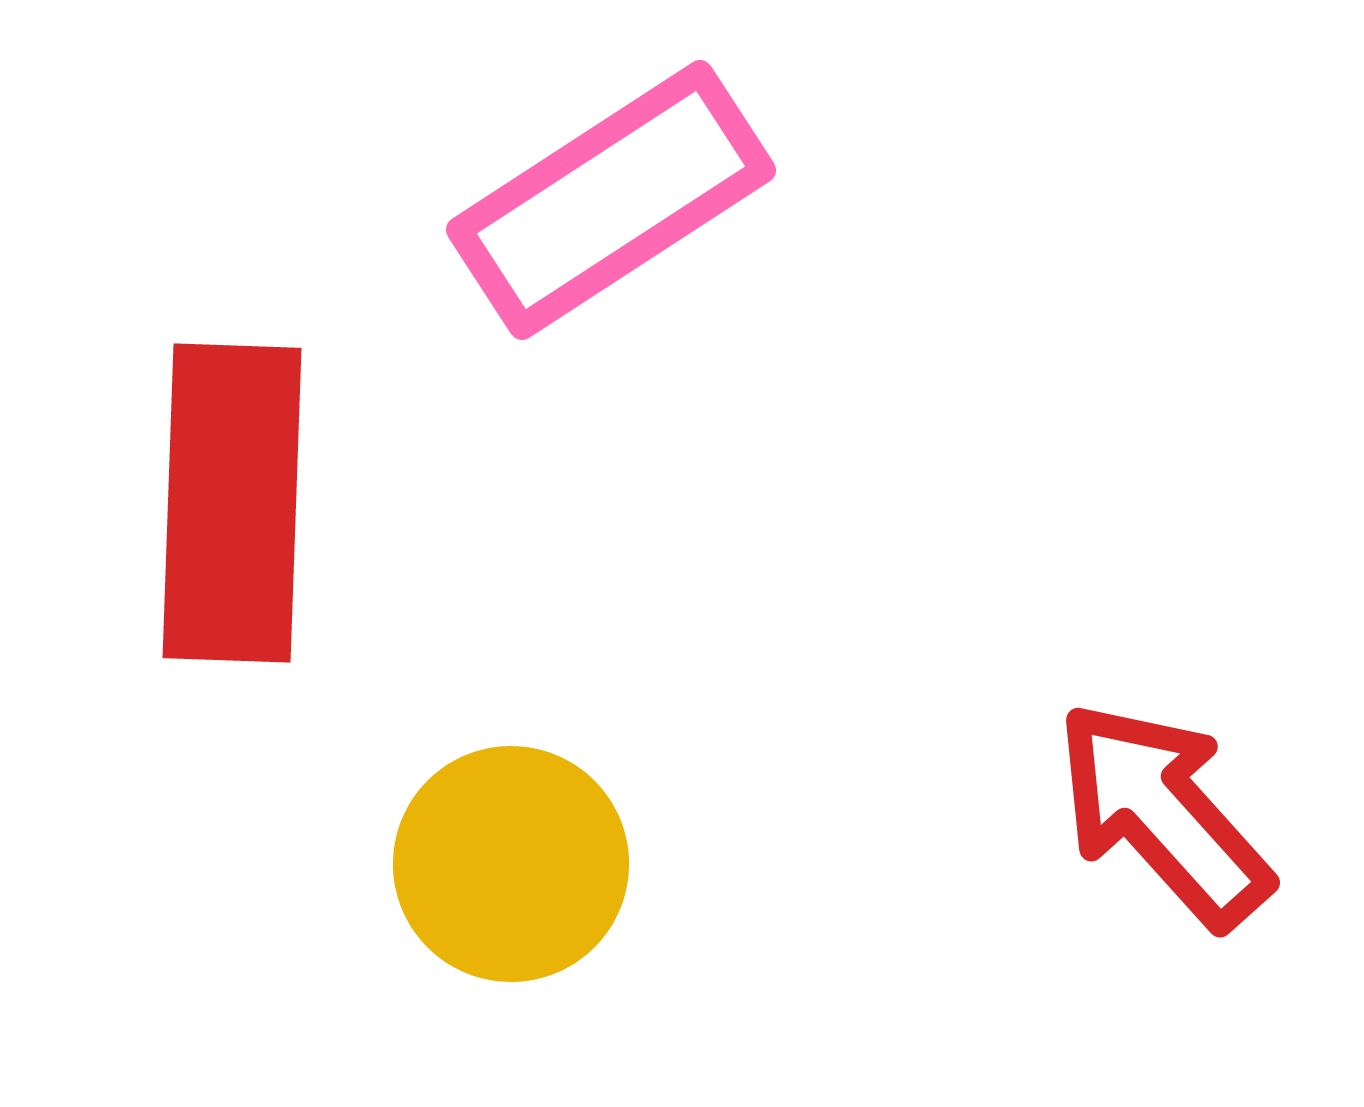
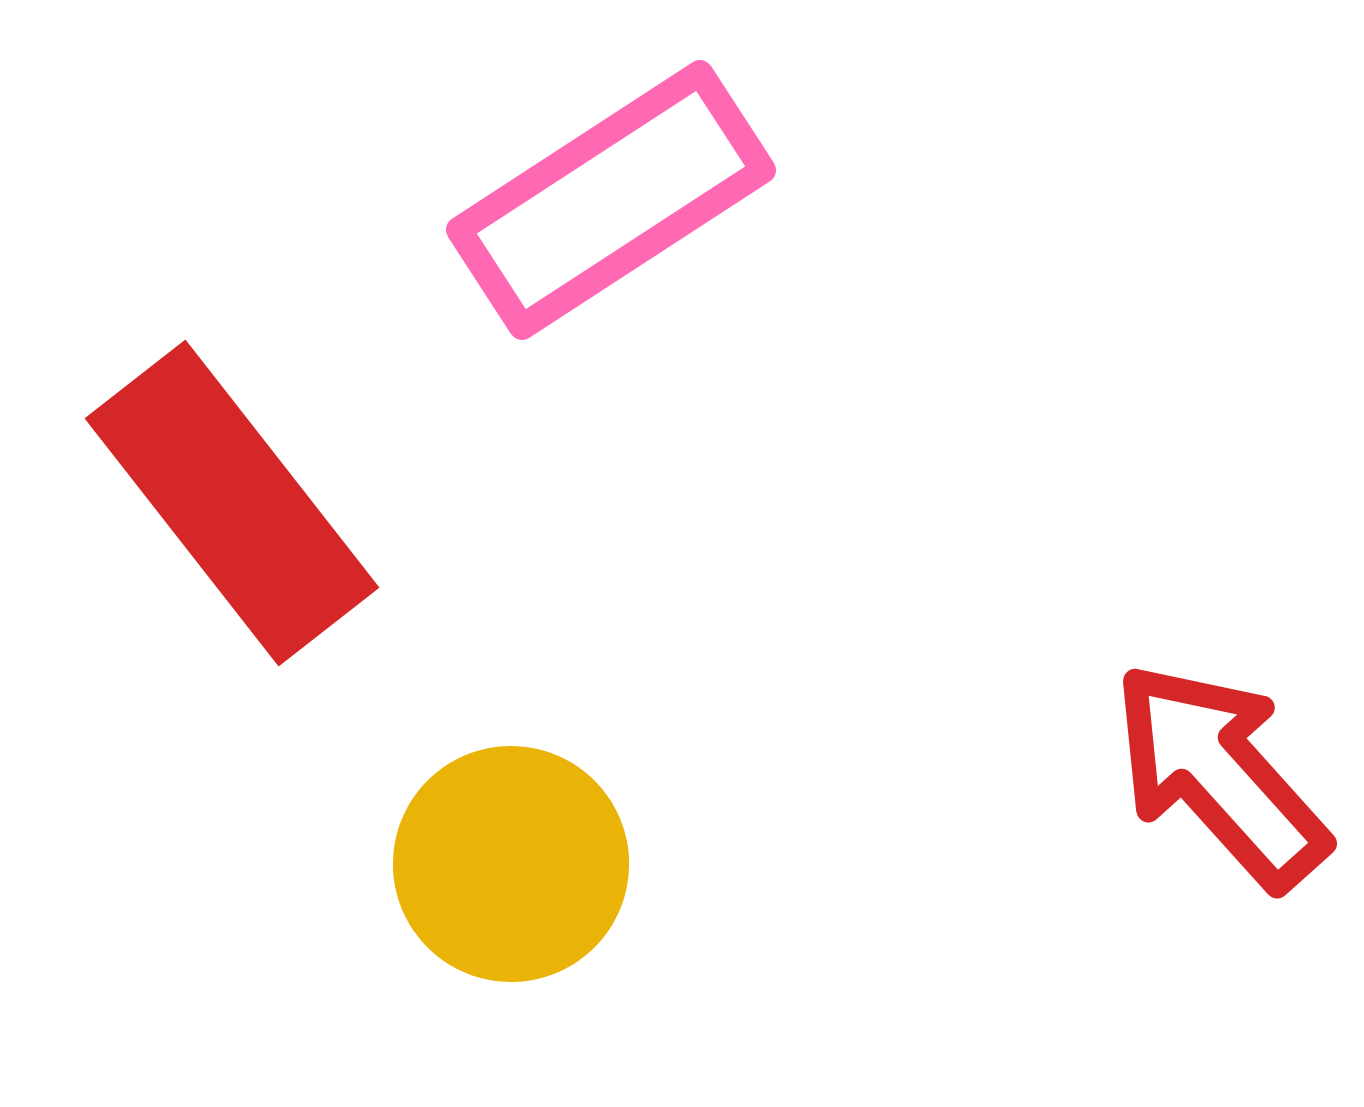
red rectangle: rotated 40 degrees counterclockwise
red arrow: moved 57 px right, 39 px up
